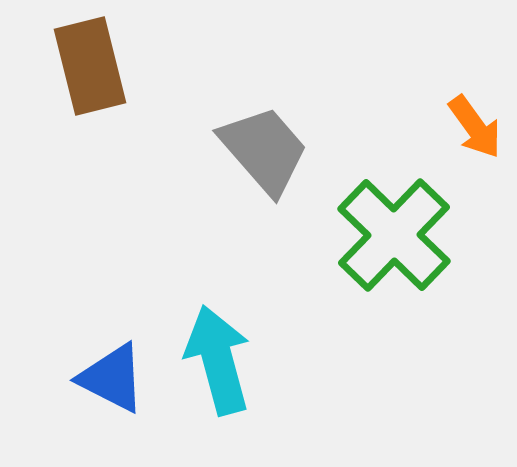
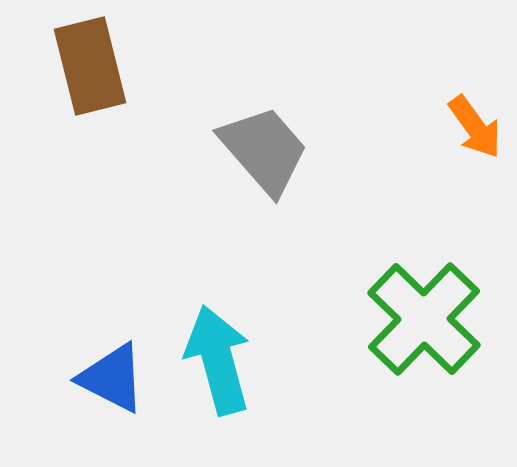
green cross: moved 30 px right, 84 px down
